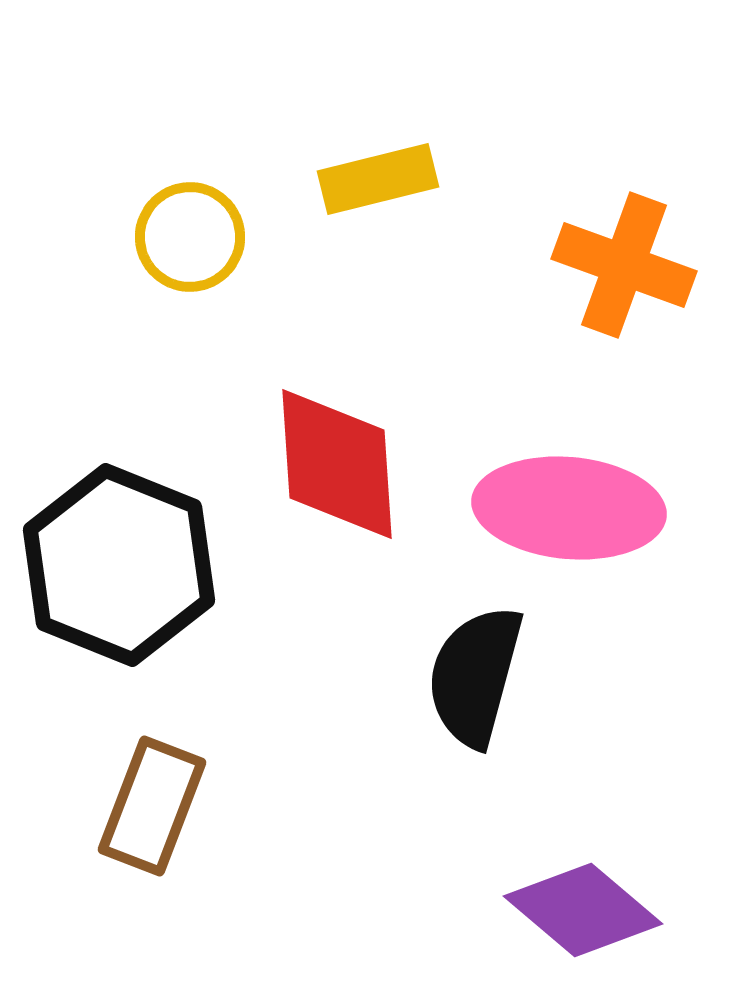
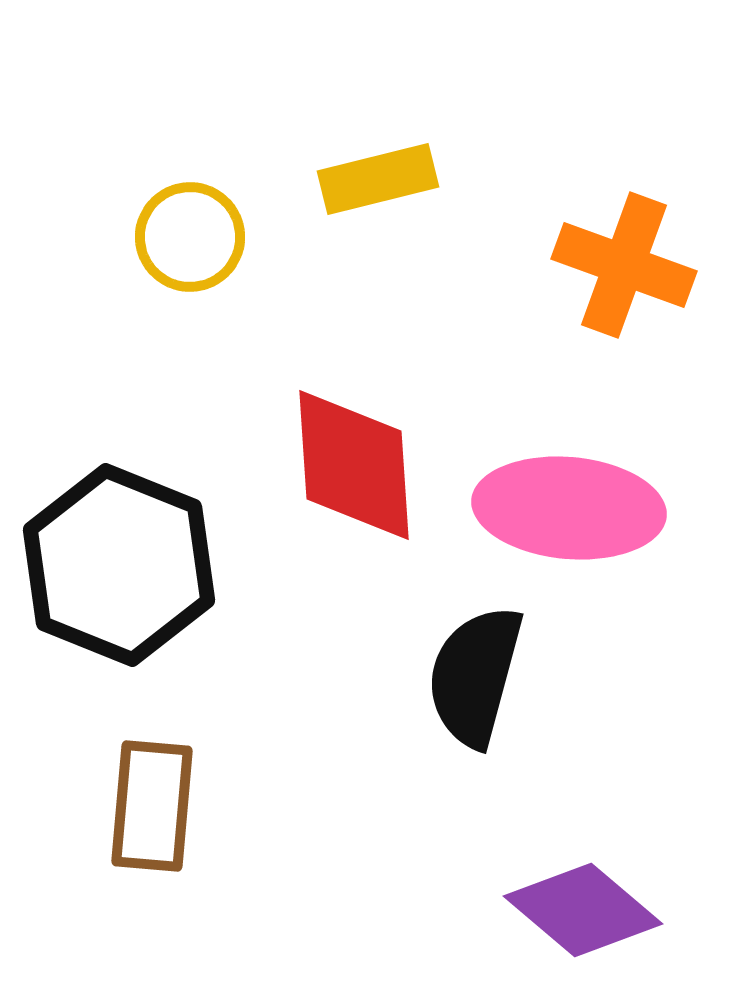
red diamond: moved 17 px right, 1 px down
brown rectangle: rotated 16 degrees counterclockwise
